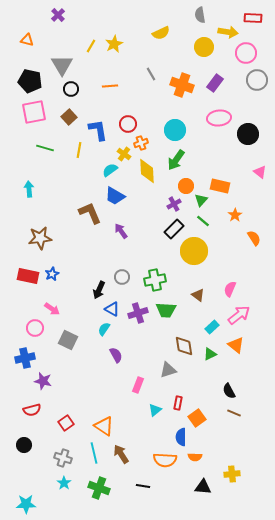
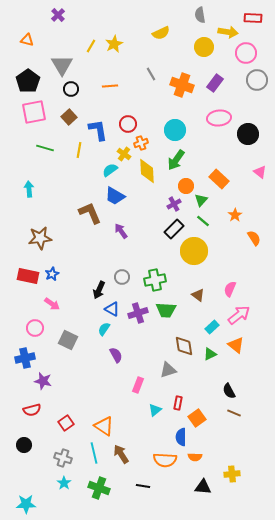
black pentagon at (30, 81): moved 2 px left; rotated 25 degrees clockwise
orange rectangle at (220, 186): moved 1 px left, 7 px up; rotated 30 degrees clockwise
pink arrow at (52, 309): moved 5 px up
